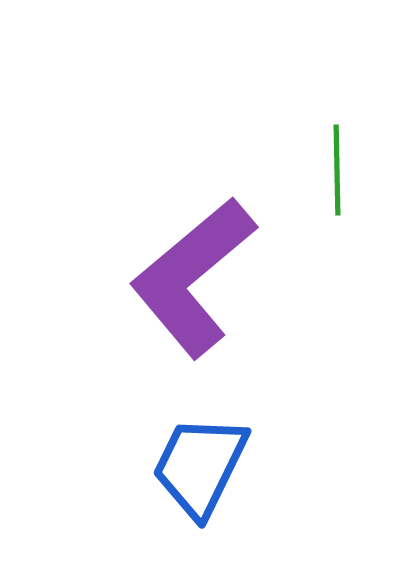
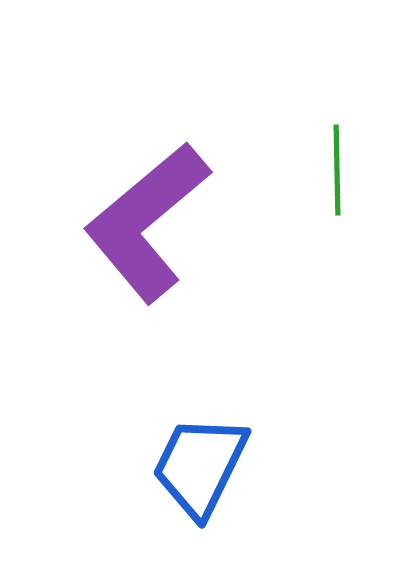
purple L-shape: moved 46 px left, 55 px up
